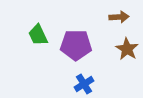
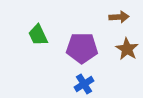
purple pentagon: moved 6 px right, 3 px down
